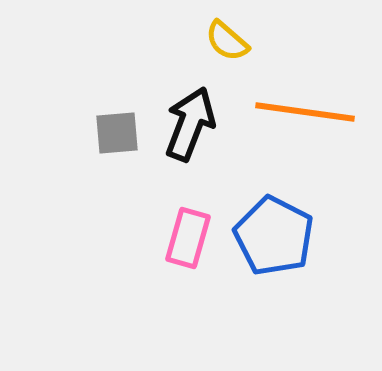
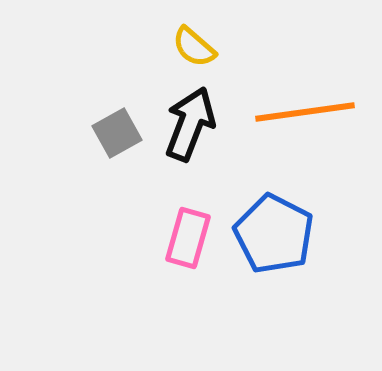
yellow semicircle: moved 33 px left, 6 px down
orange line: rotated 16 degrees counterclockwise
gray square: rotated 24 degrees counterclockwise
blue pentagon: moved 2 px up
